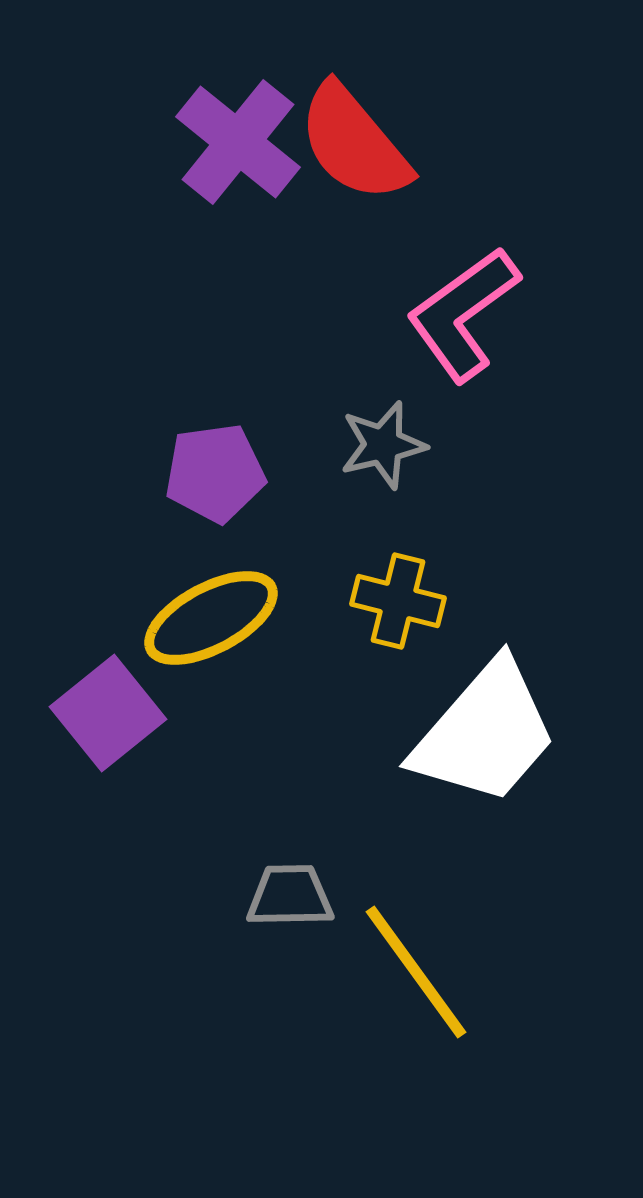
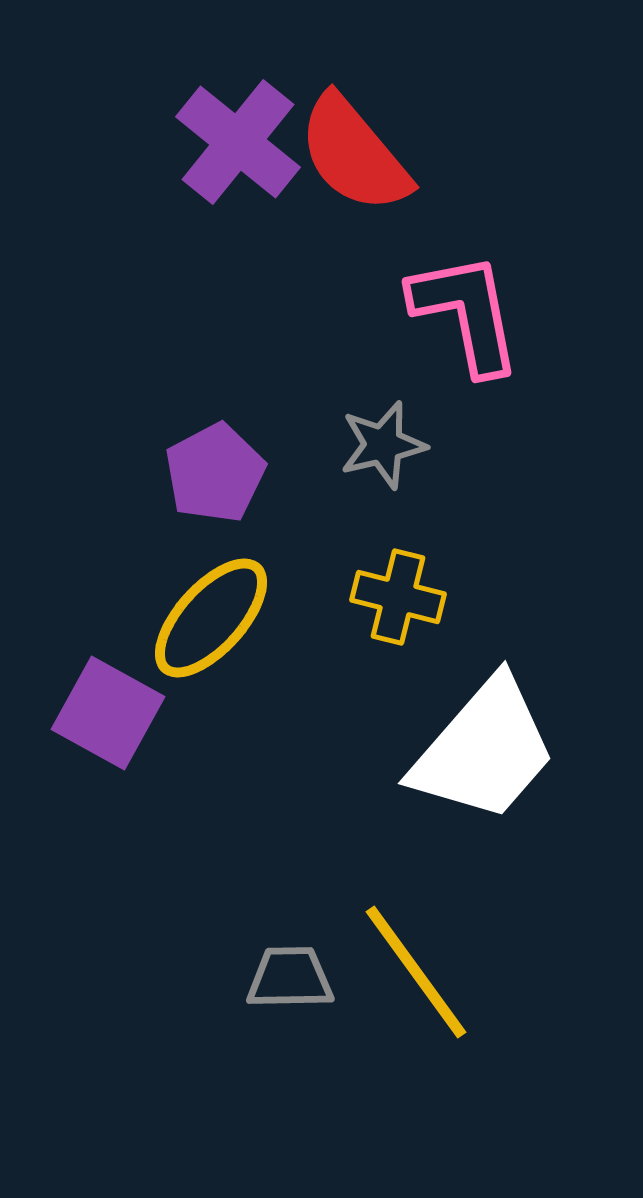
red semicircle: moved 11 px down
pink L-shape: moved 3 px right, 1 px up; rotated 115 degrees clockwise
purple pentagon: rotated 20 degrees counterclockwise
yellow cross: moved 4 px up
yellow ellipse: rotated 20 degrees counterclockwise
purple square: rotated 22 degrees counterclockwise
white trapezoid: moved 1 px left, 17 px down
gray trapezoid: moved 82 px down
